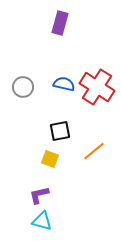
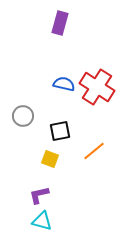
gray circle: moved 29 px down
